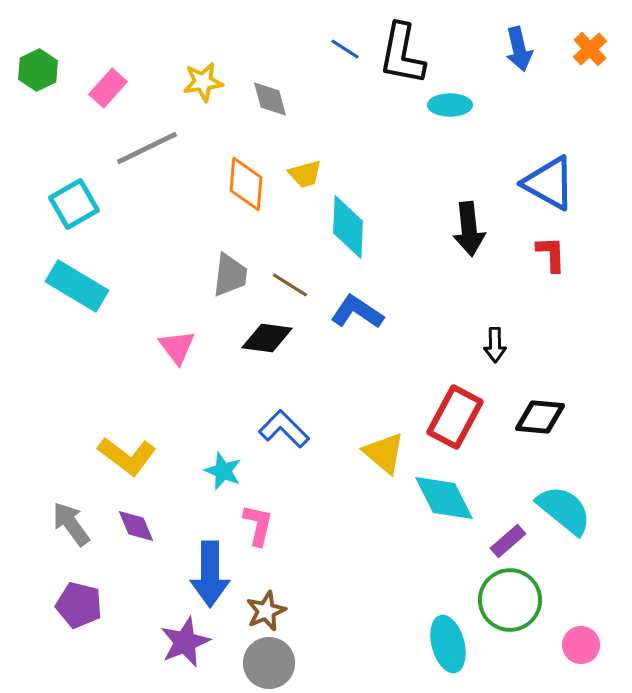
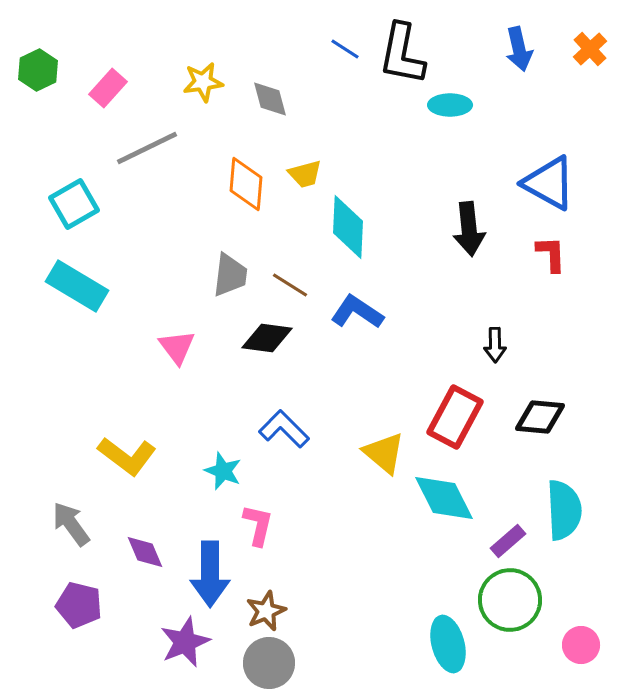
cyan semicircle at (564, 510): rotated 48 degrees clockwise
purple diamond at (136, 526): moved 9 px right, 26 px down
